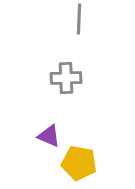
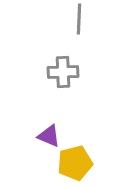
gray cross: moved 3 px left, 6 px up
yellow pentagon: moved 4 px left; rotated 24 degrees counterclockwise
